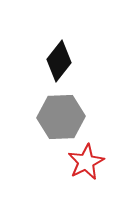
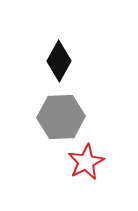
black diamond: rotated 9 degrees counterclockwise
